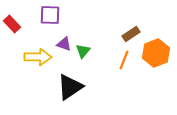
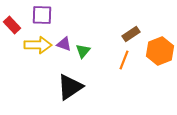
purple square: moved 8 px left
red rectangle: moved 1 px down
orange hexagon: moved 4 px right, 2 px up
yellow arrow: moved 12 px up
